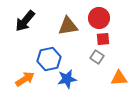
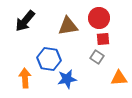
blue hexagon: rotated 20 degrees clockwise
orange arrow: moved 1 px up; rotated 60 degrees counterclockwise
